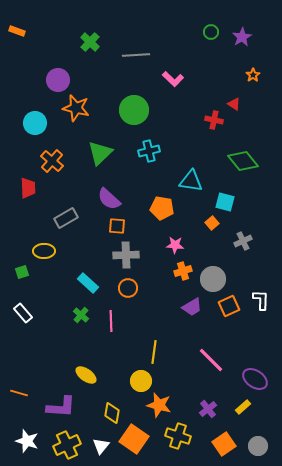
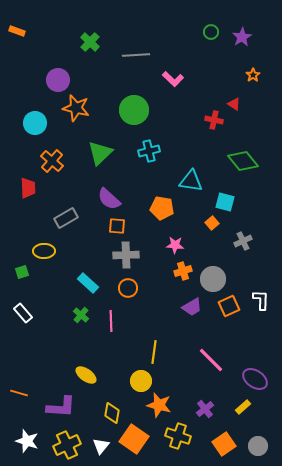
purple cross at (208, 409): moved 3 px left
